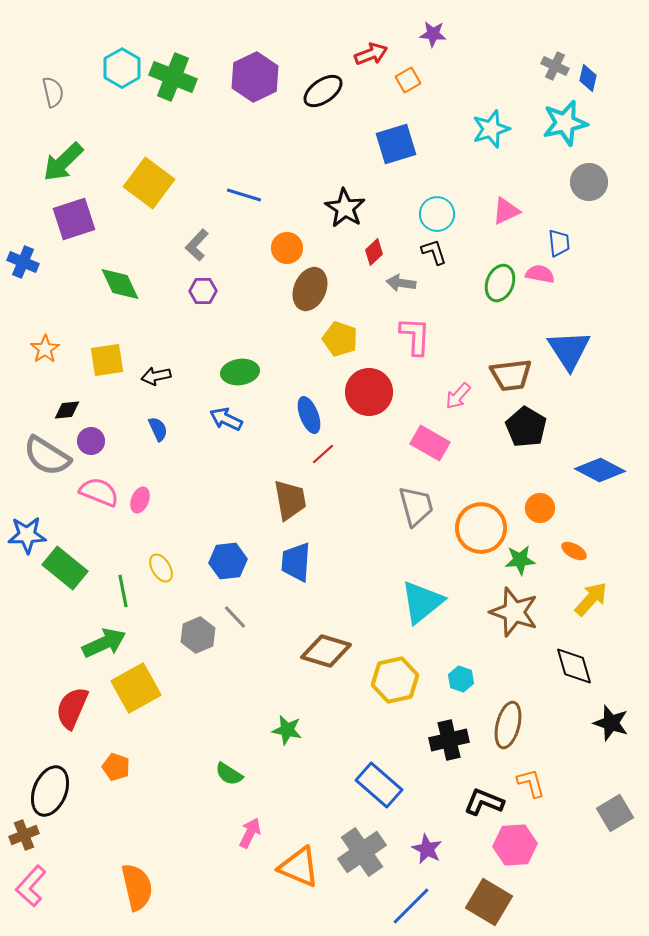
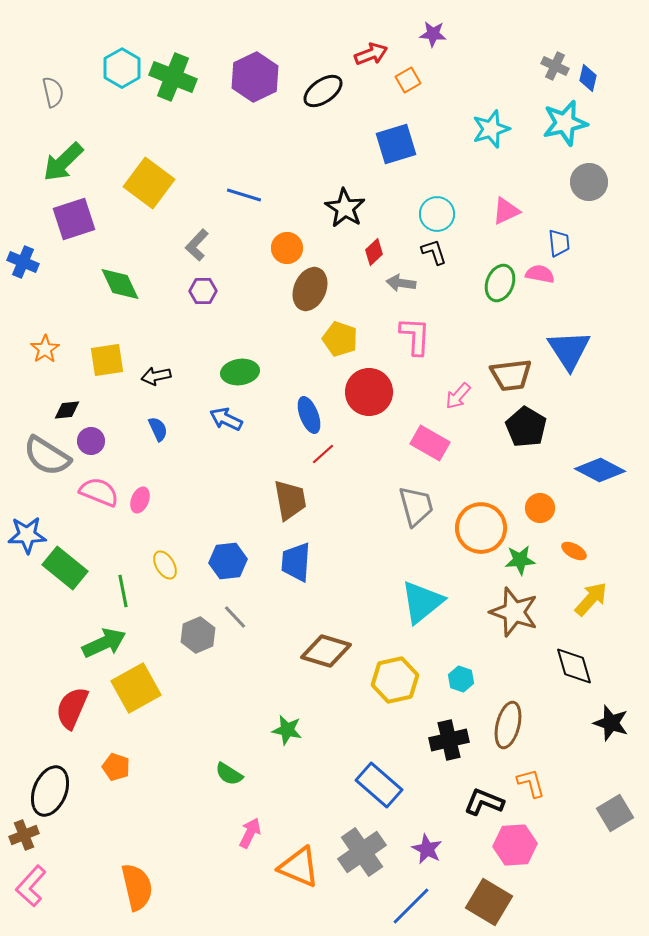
yellow ellipse at (161, 568): moved 4 px right, 3 px up
